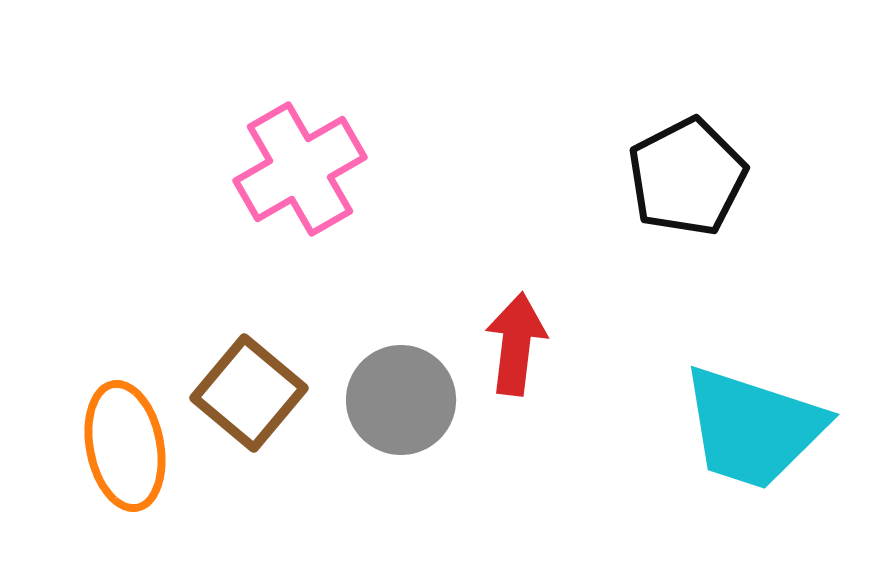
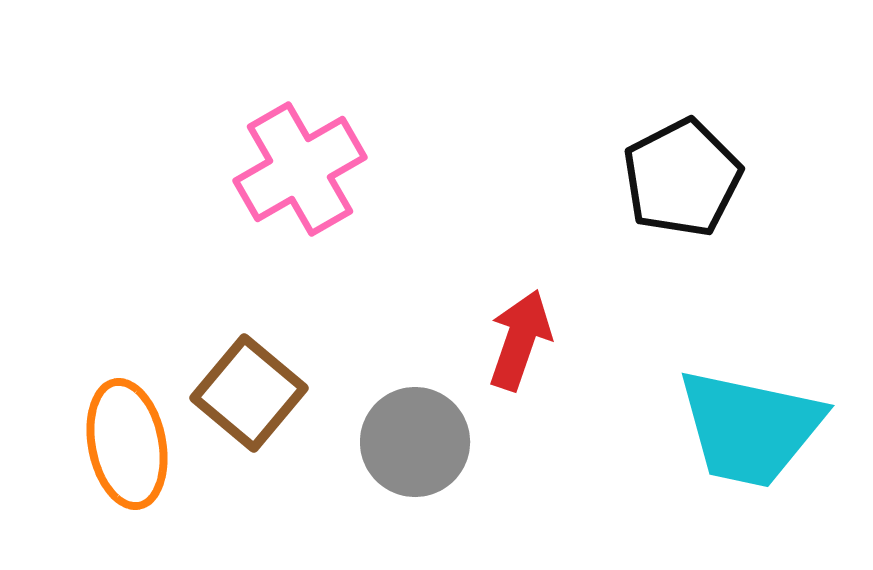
black pentagon: moved 5 px left, 1 px down
red arrow: moved 4 px right, 4 px up; rotated 12 degrees clockwise
gray circle: moved 14 px right, 42 px down
cyan trapezoid: moved 3 px left; rotated 6 degrees counterclockwise
orange ellipse: moved 2 px right, 2 px up
